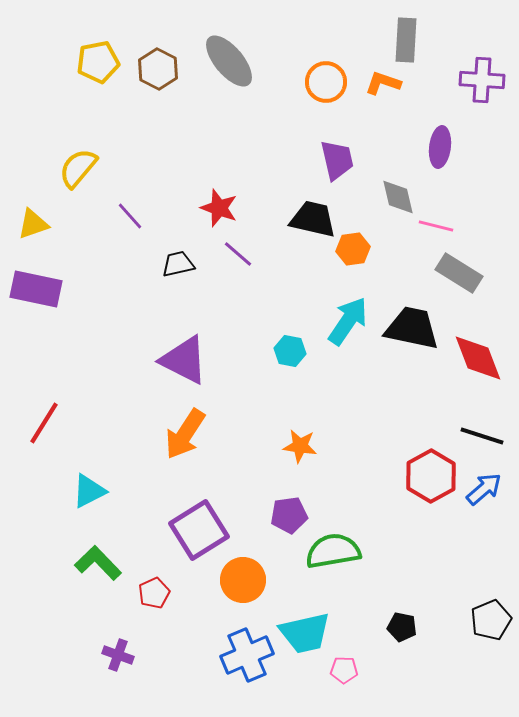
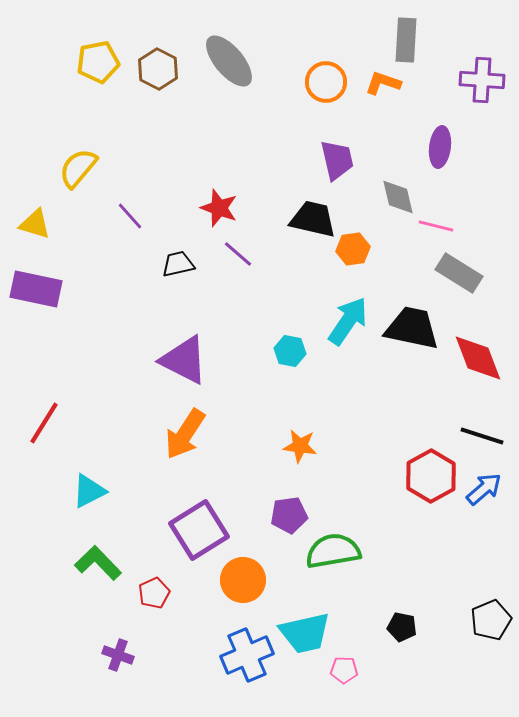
yellow triangle at (33, 224): moved 2 px right; rotated 36 degrees clockwise
